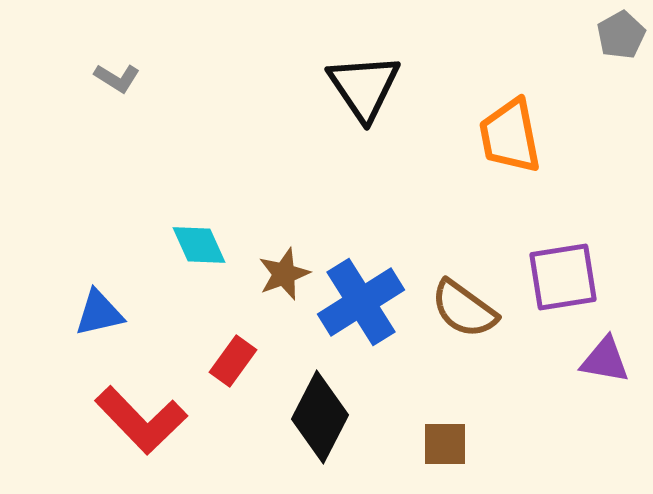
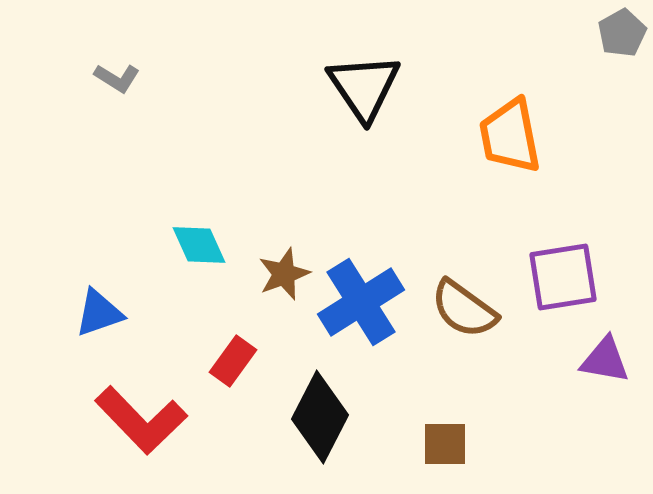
gray pentagon: moved 1 px right, 2 px up
blue triangle: rotated 6 degrees counterclockwise
